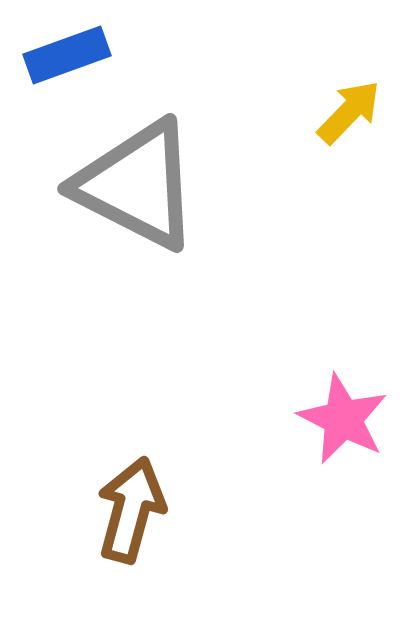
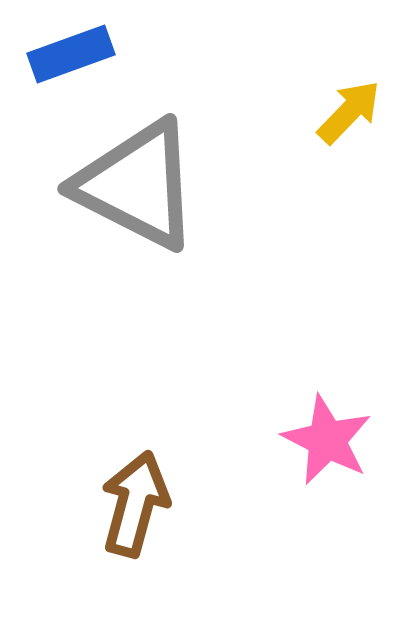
blue rectangle: moved 4 px right, 1 px up
pink star: moved 16 px left, 21 px down
brown arrow: moved 4 px right, 6 px up
